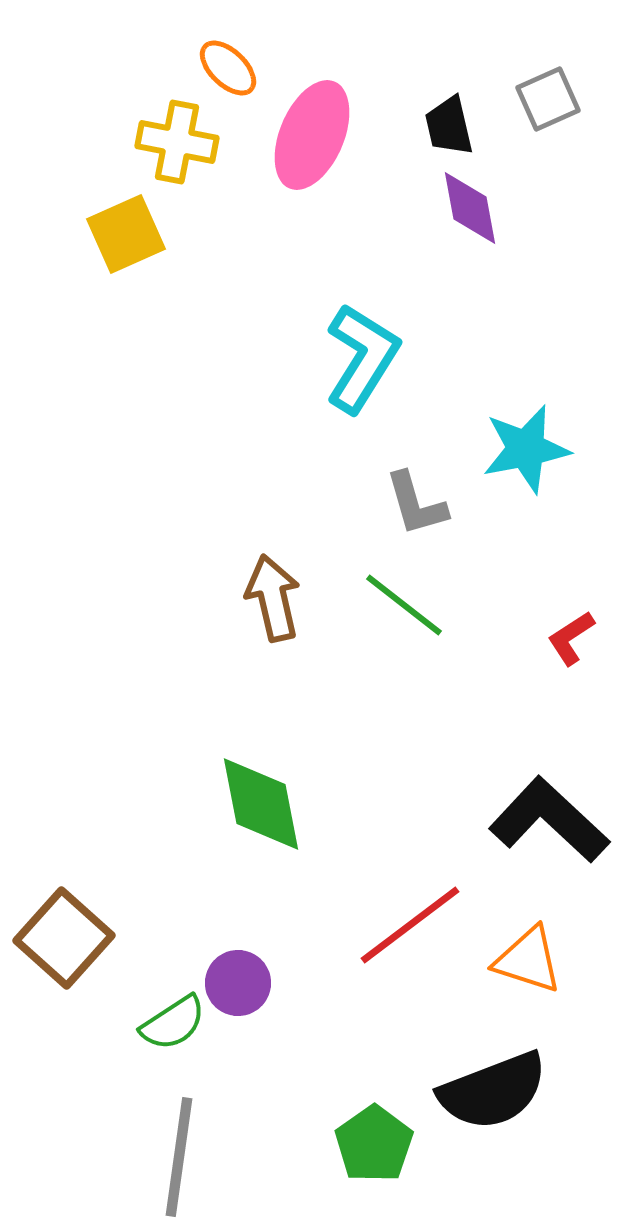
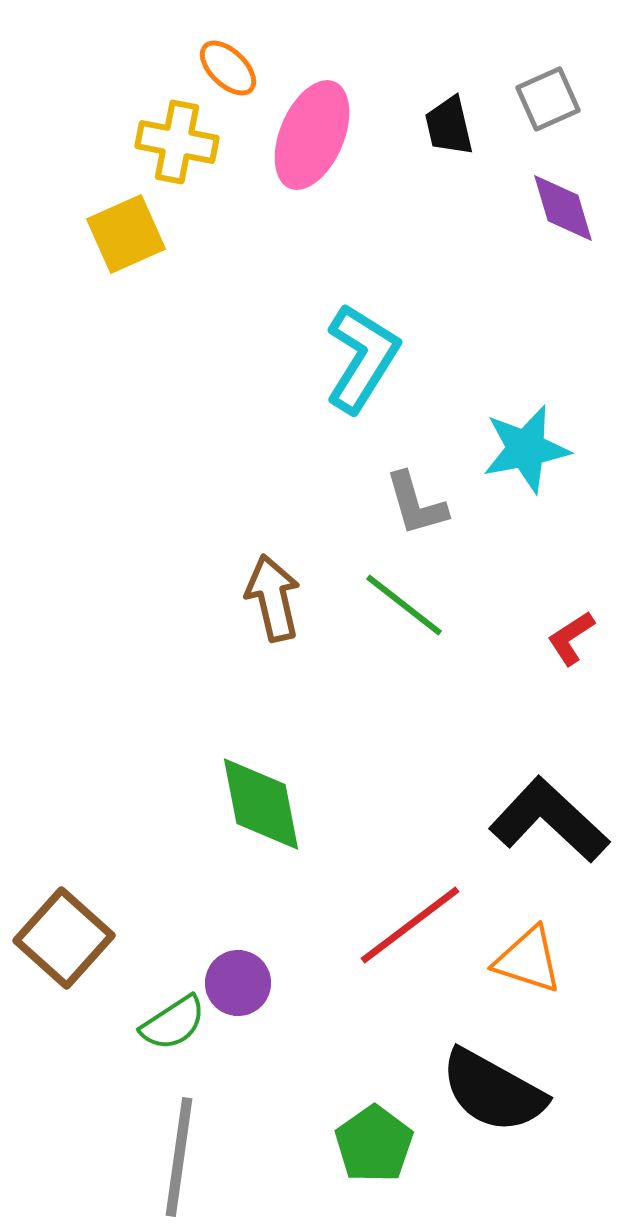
purple diamond: moved 93 px right; rotated 6 degrees counterclockwise
black semicircle: rotated 50 degrees clockwise
